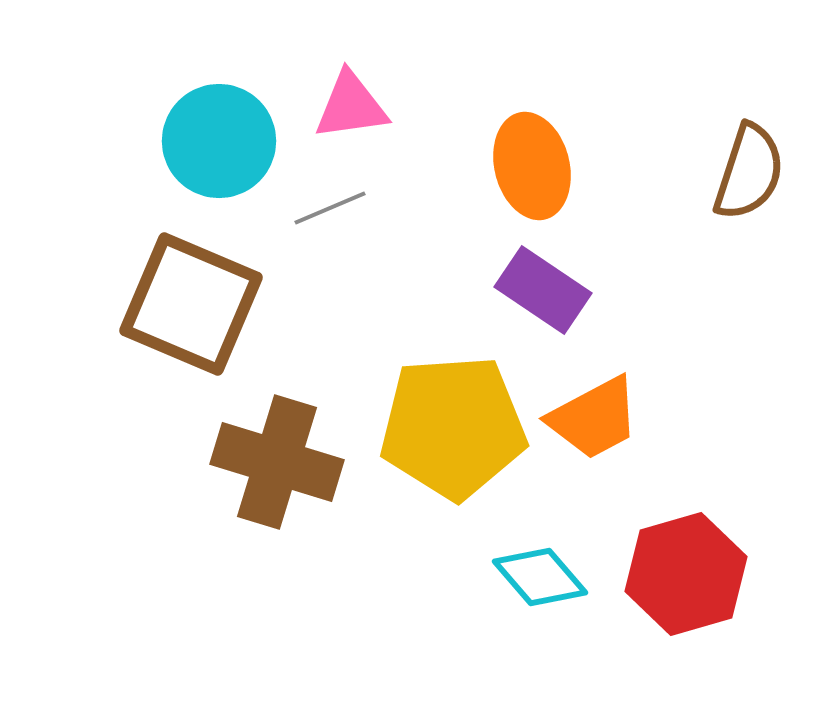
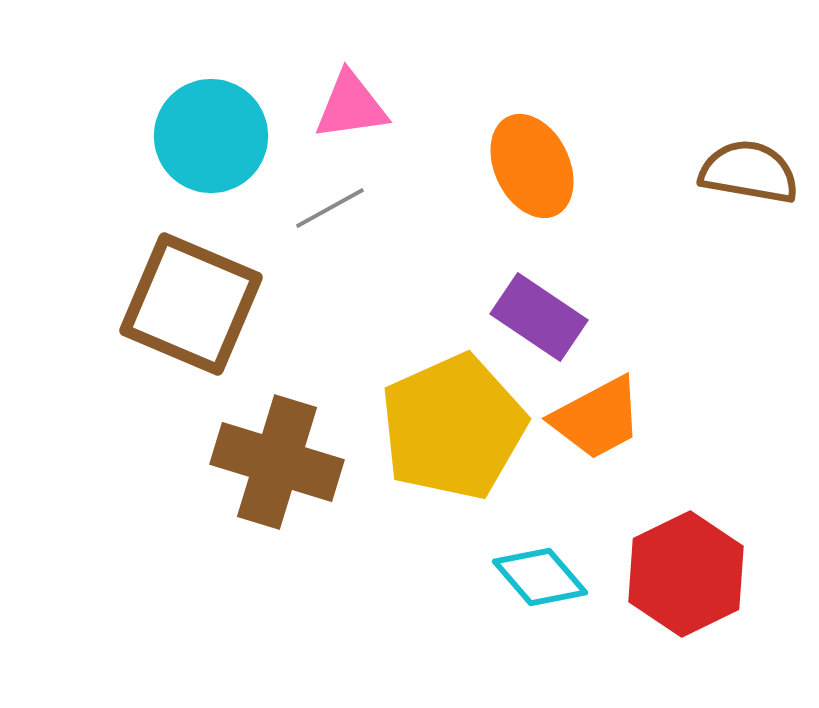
cyan circle: moved 8 px left, 5 px up
orange ellipse: rotated 12 degrees counterclockwise
brown semicircle: rotated 98 degrees counterclockwise
gray line: rotated 6 degrees counterclockwise
purple rectangle: moved 4 px left, 27 px down
orange trapezoid: moved 3 px right
yellow pentagon: rotated 20 degrees counterclockwise
red hexagon: rotated 10 degrees counterclockwise
